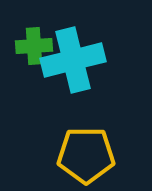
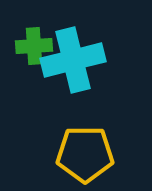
yellow pentagon: moved 1 px left, 1 px up
